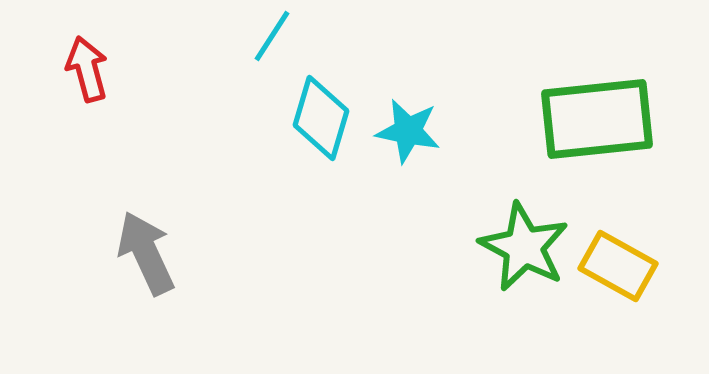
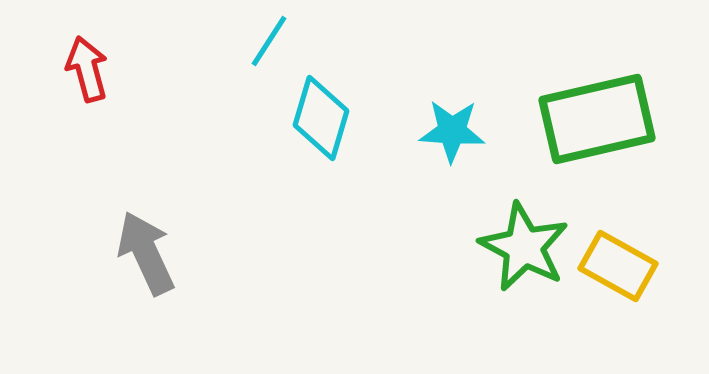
cyan line: moved 3 px left, 5 px down
green rectangle: rotated 7 degrees counterclockwise
cyan star: moved 44 px right; rotated 8 degrees counterclockwise
